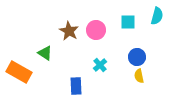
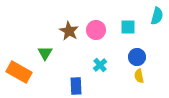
cyan square: moved 5 px down
green triangle: rotated 28 degrees clockwise
